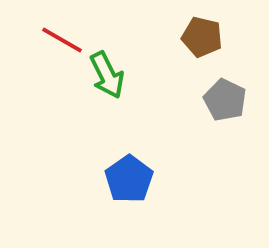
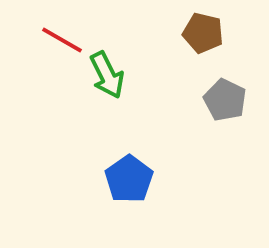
brown pentagon: moved 1 px right, 4 px up
